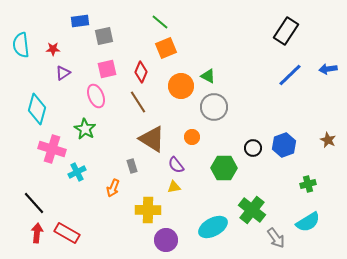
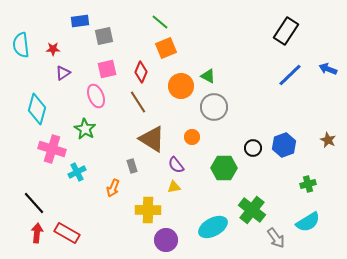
blue arrow at (328, 69): rotated 30 degrees clockwise
